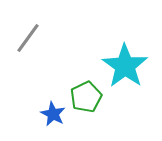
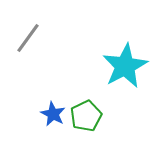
cyan star: rotated 9 degrees clockwise
green pentagon: moved 19 px down
